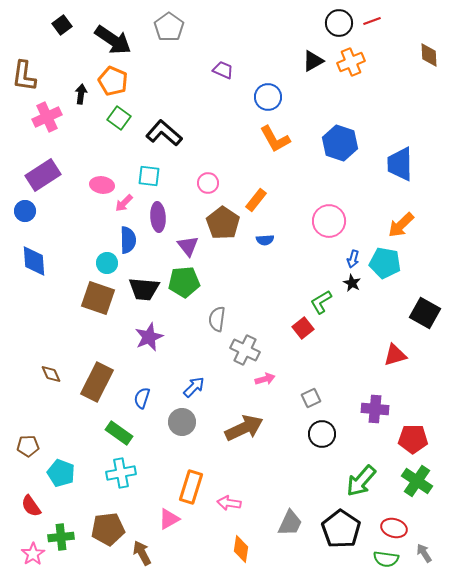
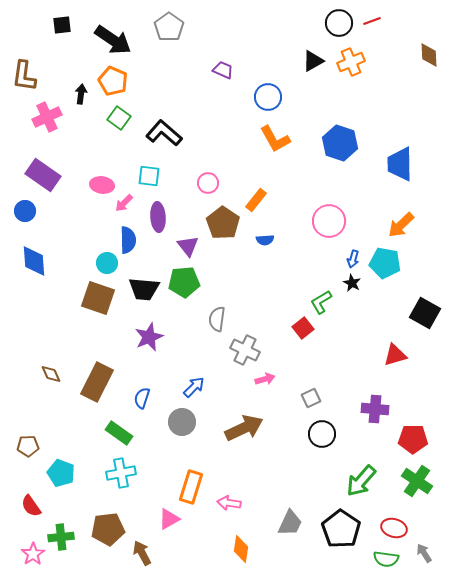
black square at (62, 25): rotated 30 degrees clockwise
purple rectangle at (43, 175): rotated 68 degrees clockwise
